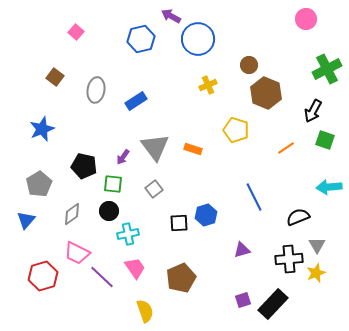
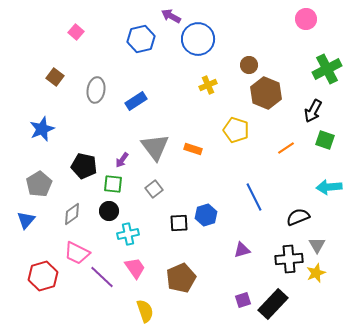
purple arrow at (123, 157): moved 1 px left, 3 px down
